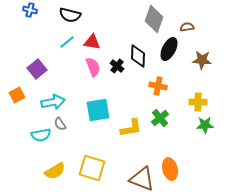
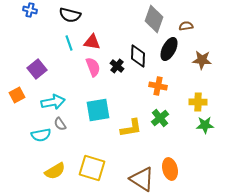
brown semicircle: moved 1 px left, 1 px up
cyan line: moved 2 px right, 1 px down; rotated 70 degrees counterclockwise
brown triangle: rotated 12 degrees clockwise
